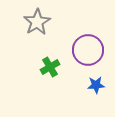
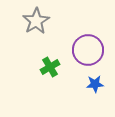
gray star: moved 1 px left, 1 px up
blue star: moved 1 px left, 1 px up
